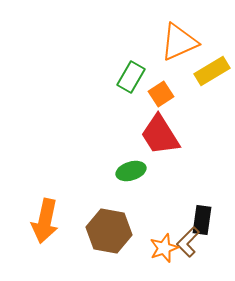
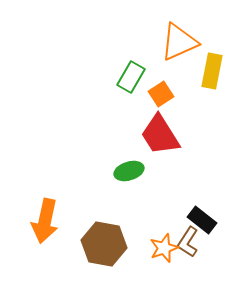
yellow rectangle: rotated 48 degrees counterclockwise
green ellipse: moved 2 px left
black rectangle: rotated 60 degrees counterclockwise
brown hexagon: moved 5 px left, 13 px down
brown L-shape: rotated 12 degrees counterclockwise
